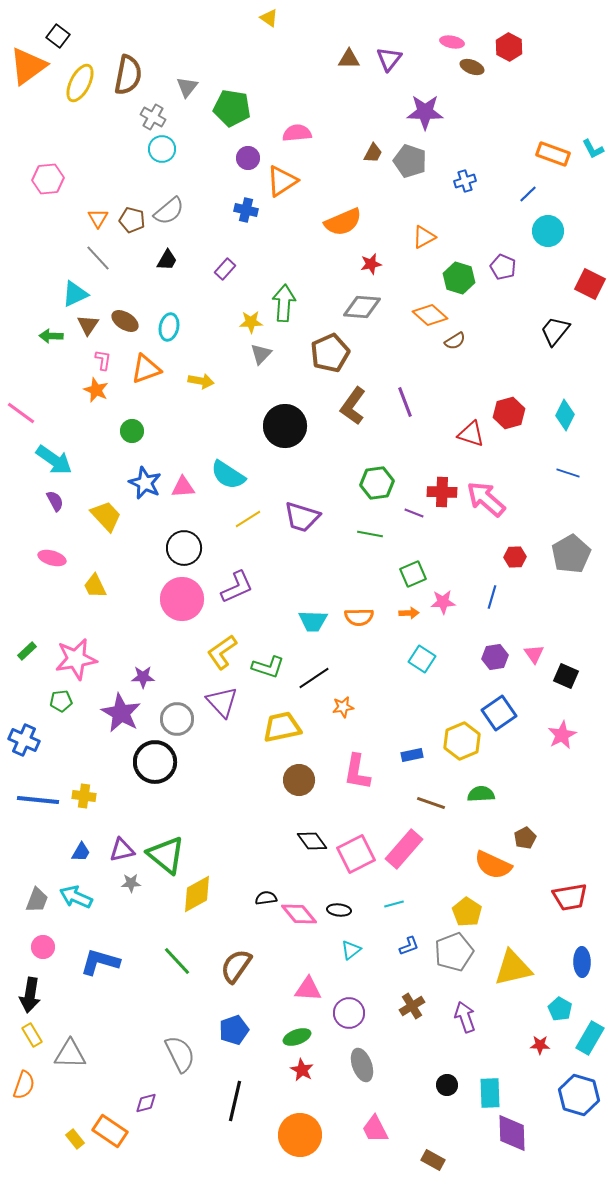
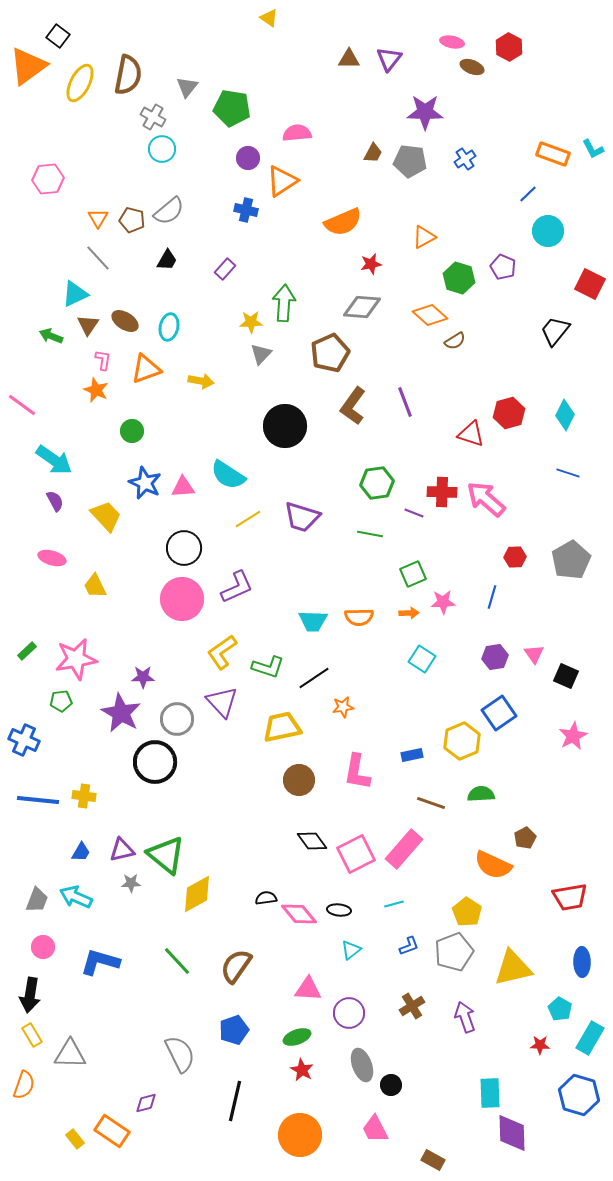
gray pentagon at (410, 161): rotated 12 degrees counterclockwise
blue cross at (465, 181): moved 22 px up; rotated 15 degrees counterclockwise
green arrow at (51, 336): rotated 20 degrees clockwise
pink line at (21, 413): moved 1 px right, 8 px up
gray pentagon at (571, 554): moved 6 px down
pink star at (562, 735): moved 11 px right, 1 px down
black circle at (447, 1085): moved 56 px left
orange rectangle at (110, 1131): moved 2 px right
